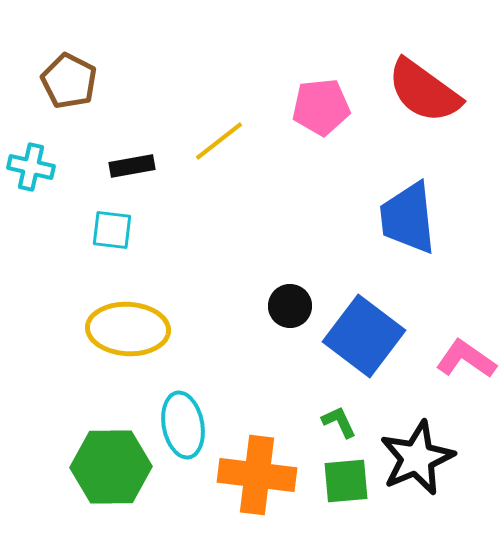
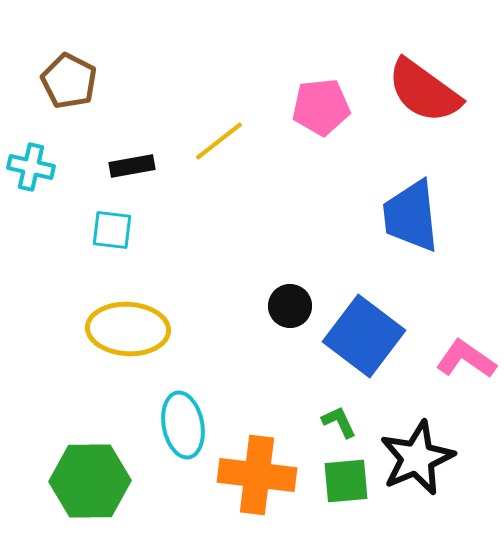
blue trapezoid: moved 3 px right, 2 px up
green hexagon: moved 21 px left, 14 px down
